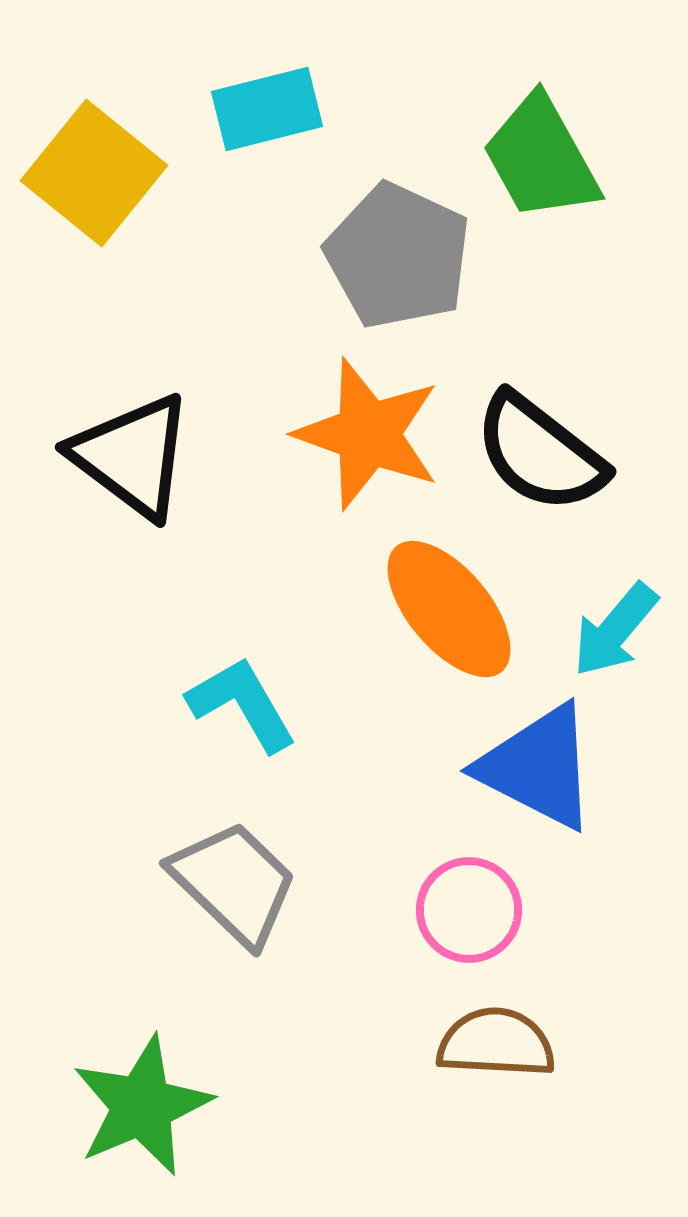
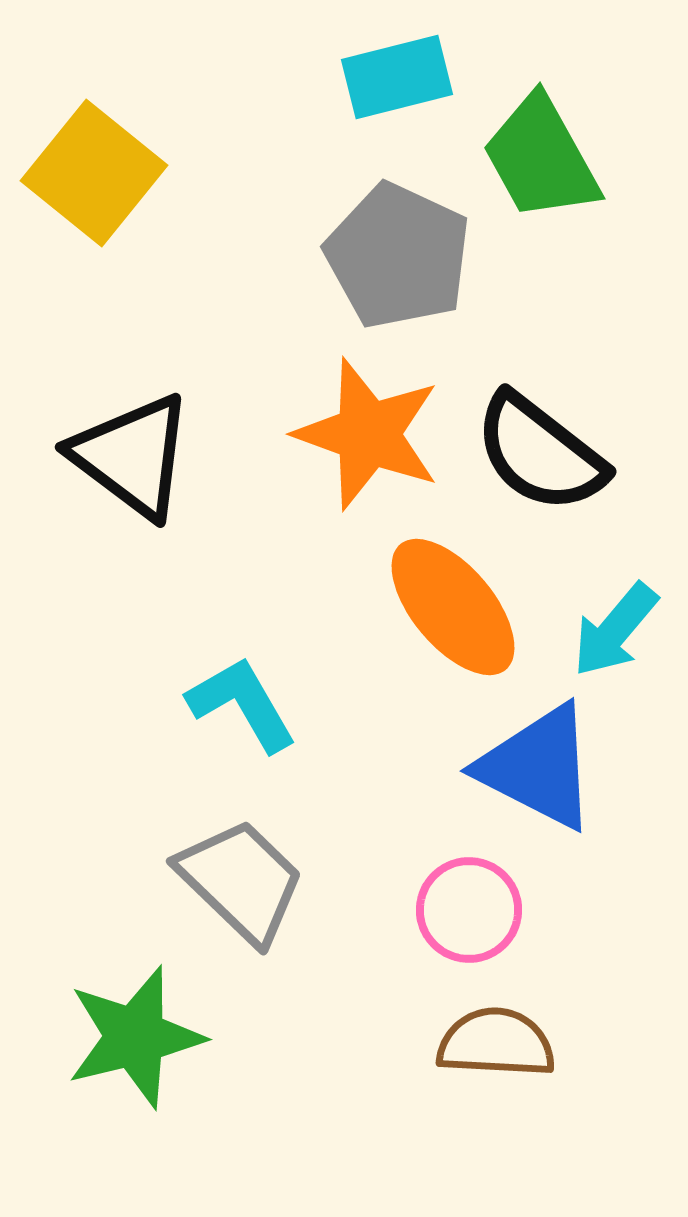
cyan rectangle: moved 130 px right, 32 px up
orange ellipse: moved 4 px right, 2 px up
gray trapezoid: moved 7 px right, 2 px up
green star: moved 7 px left, 69 px up; rotated 9 degrees clockwise
